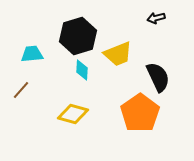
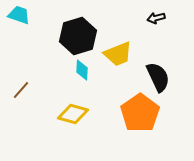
cyan trapezoid: moved 13 px left, 39 px up; rotated 25 degrees clockwise
